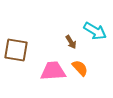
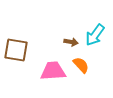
cyan arrow: moved 4 px down; rotated 95 degrees clockwise
brown arrow: rotated 48 degrees counterclockwise
orange semicircle: moved 1 px right, 3 px up
